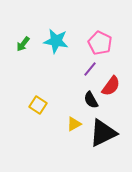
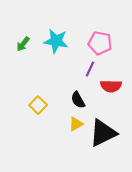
pink pentagon: rotated 15 degrees counterclockwise
purple line: rotated 14 degrees counterclockwise
red semicircle: rotated 55 degrees clockwise
black semicircle: moved 13 px left
yellow square: rotated 12 degrees clockwise
yellow triangle: moved 2 px right
